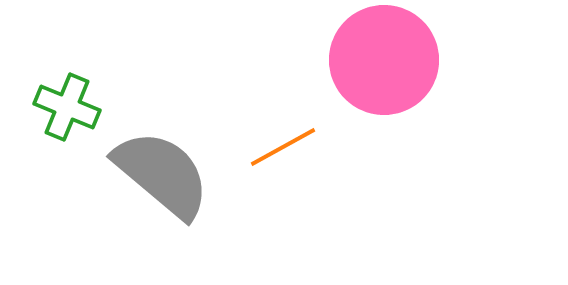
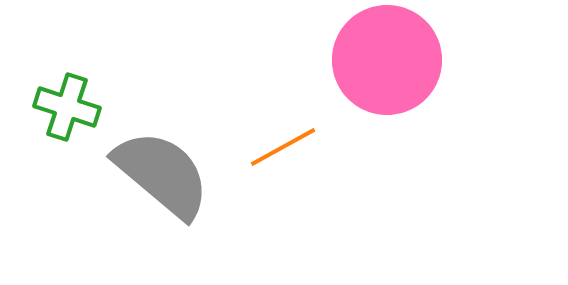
pink circle: moved 3 px right
green cross: rotated 4 degrees counterclockwise
